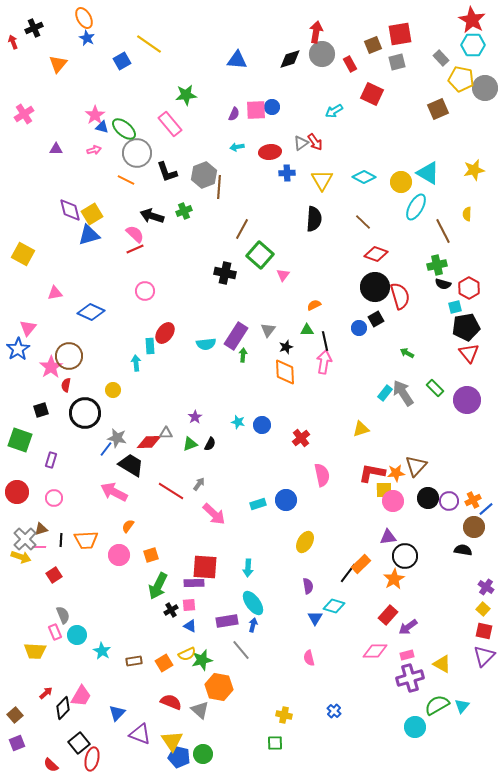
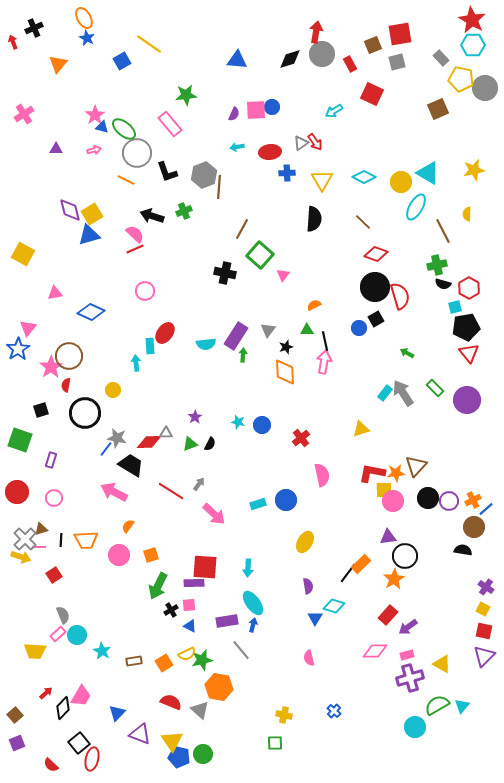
yellow square at (483, 609): rotated 16 degrees counterclockwise
pink rectangle at (55, 632): moved 3 px right, 2 px down; rotated 70 degrees clockwise
